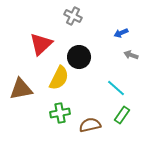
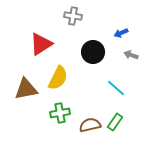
gray cross: rotated 18 degrees counterclockwise
red triangle: rotated 10 degrees clockwise
black circle: moved 14 px right, 5 px up
yellow semicircle: moved 1 px left
brown triangle: moved 5 px right
green rectangle: moved 7 px left, 7 px down
